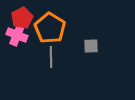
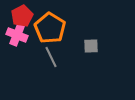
red pentagon: moved 2 px up
gray line: rotated 25 degrees counterclockwise
